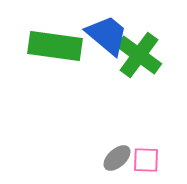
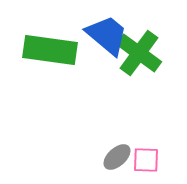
green rectangle: moved 5 px left, 4 px down
green cross: moved 2 px up
gray ellipse: moved 1 px up
